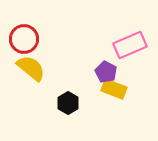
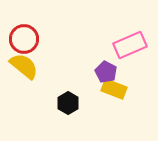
yellow semicircle: moved 7 px left, 2 px up
